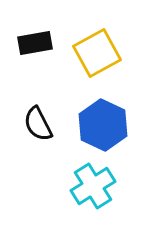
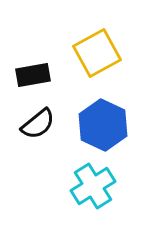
black rectangle: moved 2 px left, 32 px down
black semicircle: rotated 102 degrees counterclockwise
